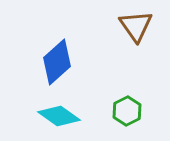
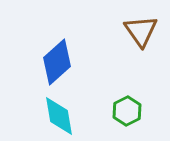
brown triangle: moved 5 px right, 5 px down
cyan diamond: rotated 45 degrees clockwise
